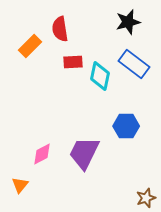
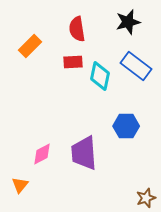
red semicircle: moved 17 px right
blue rectangle: moved 2 px right, 2 px down
purple trapezoid: rotated 30 degrees counterclockwise
